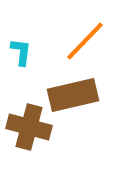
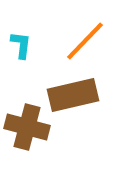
cyan L-shape: moved 7 px up
brown cross: moved 2 px left
